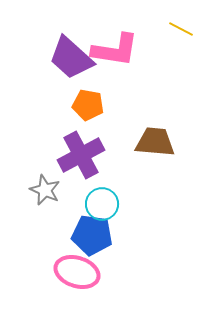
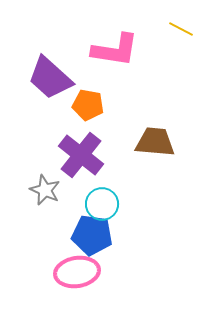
purple trapezoid: moved 21 px left, 20 px down
purple cross: rotated 24 degrees counterclockwise
pink ellipse: rotated 27 degrees counterclockwise
